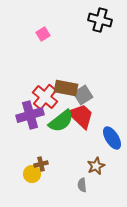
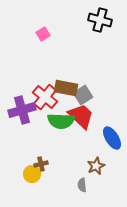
purple cross: moved 8 px left, 5 px up
green semicircle: rotated 40 degrees clockwise
